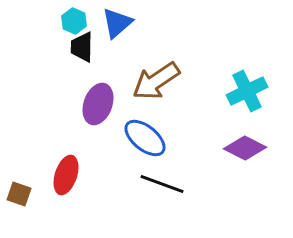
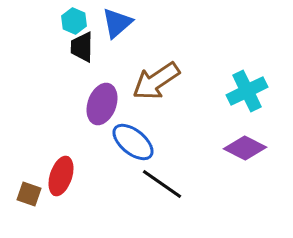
purple ellipse: moved 4 px right
blue ellipse: moved 12 px left, 4 px down
red ellipse: moved 5 px left, 1 px down
black line: rotated 15 degrees clockwise
brown square: moved 10 px right
